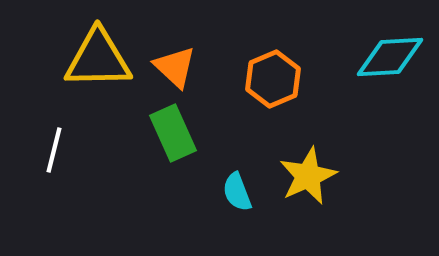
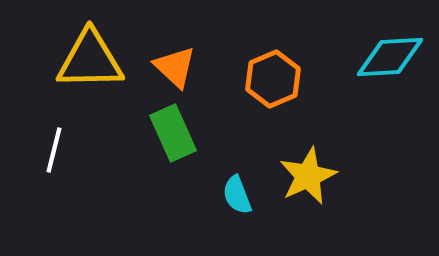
yellow triangle: moved 8 px left, 1 px down
cyan semicircle: moved 3 px down
